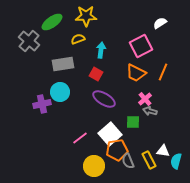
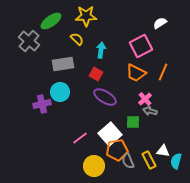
green ellipse: moved 1 px left, 1 px up
yellow semicircle: moved 1 px left; rotated 64 degrees clockwise
purple ellipse: moved 1 px right, 2 px up
